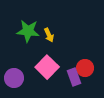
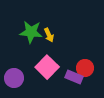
green star: moved 3 px right, 1 px down
purple rectangle: rotated 48 degrees counterclockwise
